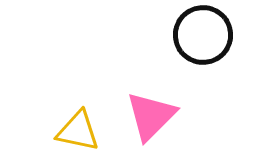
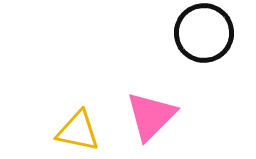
black circle: moved 1 px right, 2 px up
